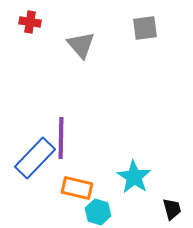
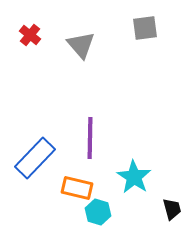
red cross: moved 13 px down; rotated 30 degrees clockwise
purple line: moved 29 px right
